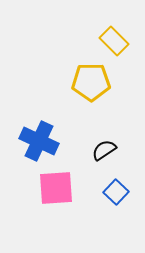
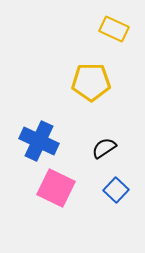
yellow rectangle: moved 12 px up; rotated 20 degrees counterclockwise
black semicircle: moved 2 px up
pink square: rotated 30 degrees clockwise
blue square: moved 2 px up
